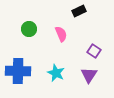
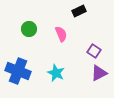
blue cross: rotated 20 degrees clockwise
purple triangle: moved 10 px right, 2 px up; rotated 30 degrees clockwise
